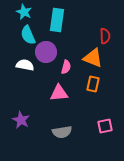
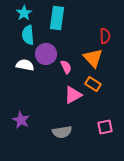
cyan star: moved 1 px down; rotated 14 degrees clockwise
cyan rectangle: moved 2 px up
cyan semicircle: rotated 18 degrees clockwise
purple circle: moved 2 px down
orange triangle: rotated 25 degrees clockwise
pink semicircle: rotated 40 degrees counterclockwise
orange rectangle: rotated 70 degrees counterclockwise
pink triangle: moved 14 px right, 2 px down; rotated 24 degrees counterclockwise
pink square: moved 1 px down
